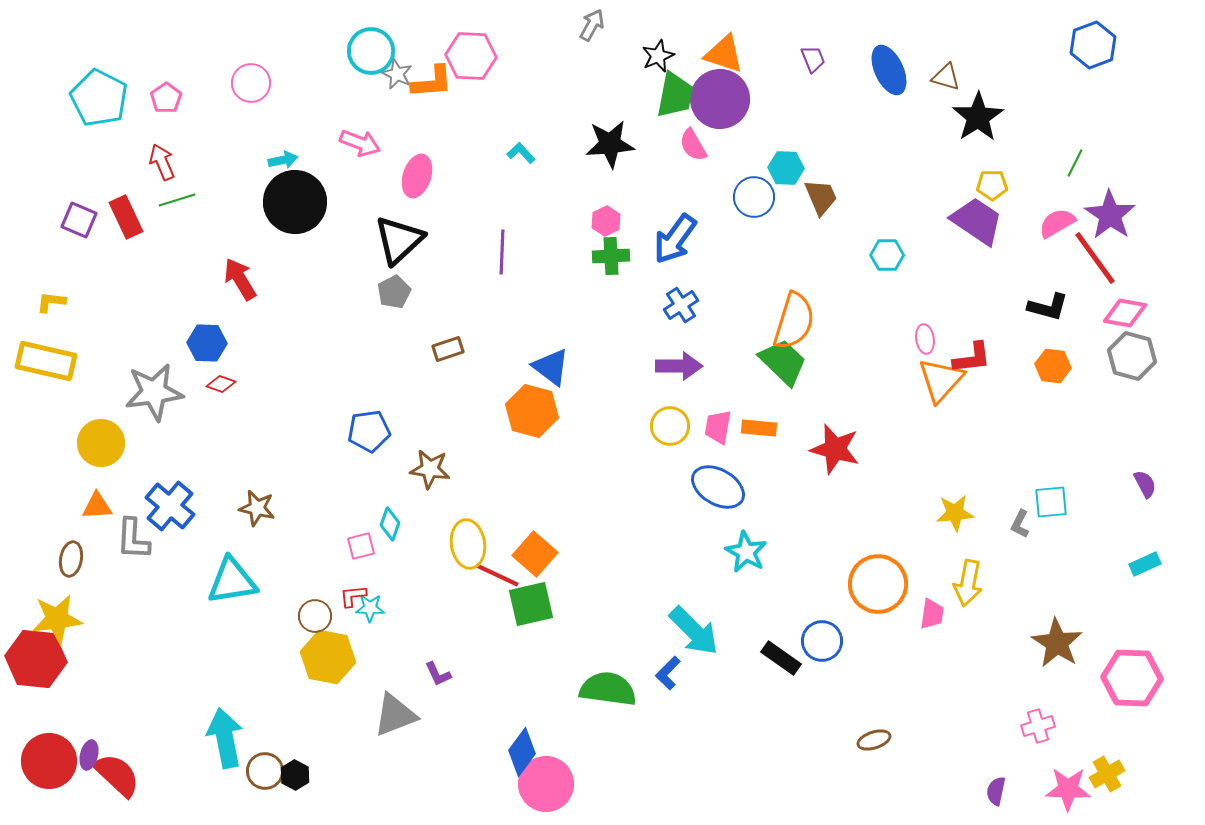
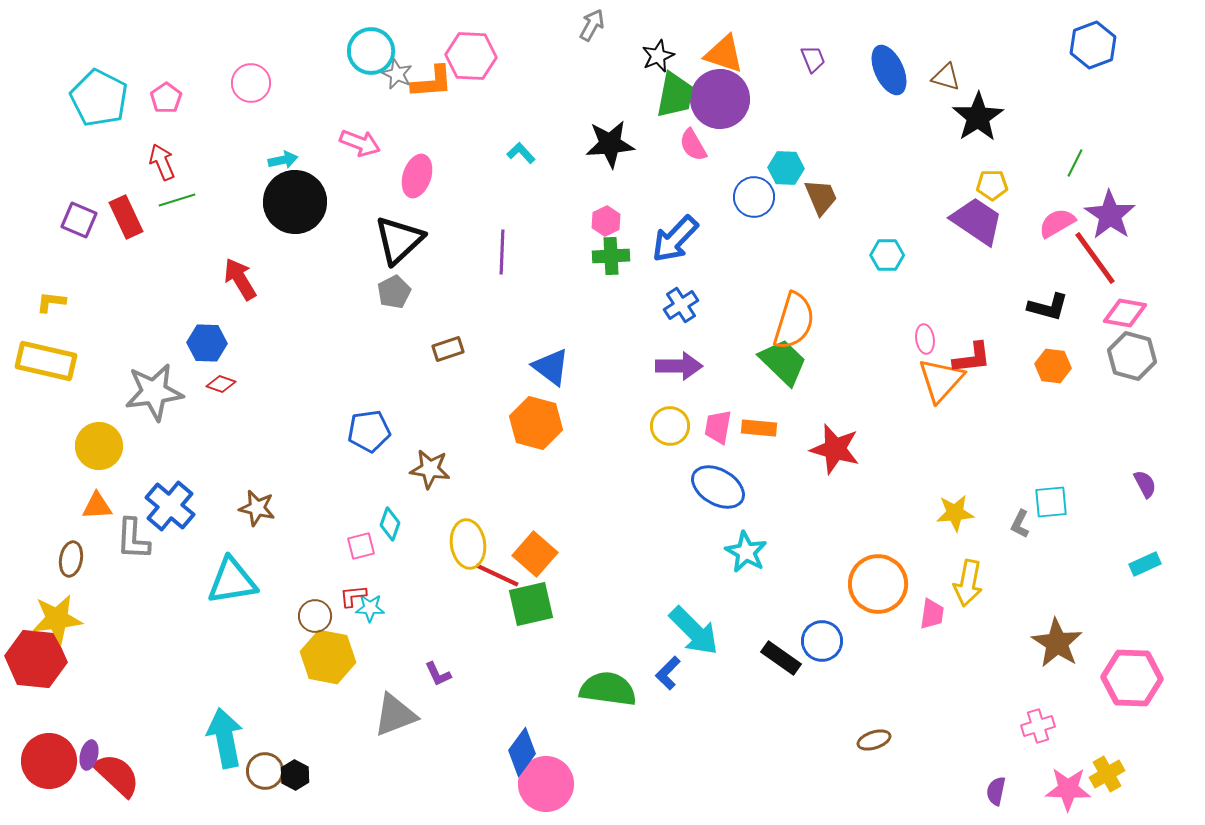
blue arrow at (675, 239): rotated 8 degrees clockwise
orange hexagon at (532, 411): moved 4 px right, 12 px down
yellow circle at (101, 443): moved 2 px left, 3 px down
